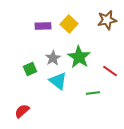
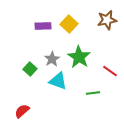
gray star: moved 1 px left, 1 px down
green square: rotated 24 degrees counterclockwise
cyan triangle: rotated 18 degrees counterclockwise
